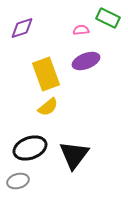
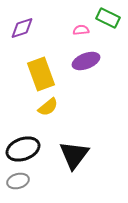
yellow rectangle: moved 5 px left
black ellipse: moved 7 px left, 1 px down
